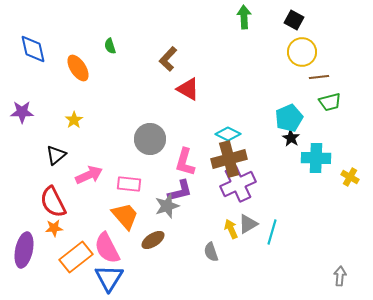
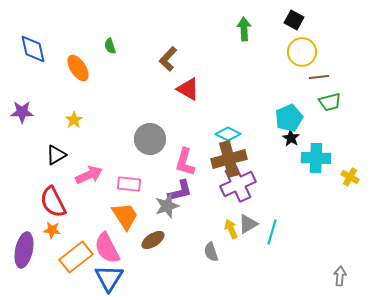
green arrow: moved 12 px down
black triangle: rotated 10 degrees clockwise
orange trapezoid: rotated 8 degrees clockwise
orange star: moved 2 px left, 2 px down; rotated 12 degrees clockwise
